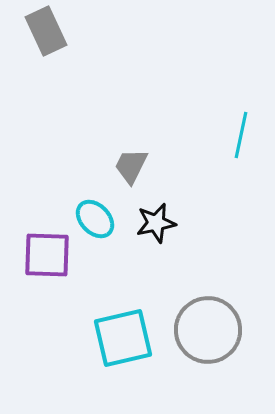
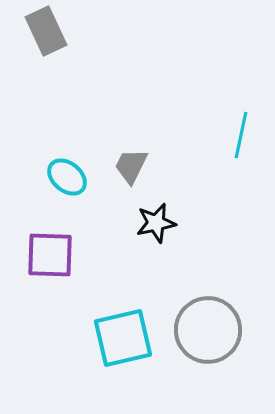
cyan ellipse: moved 28 px left, 42 px up; rotated 6 degrees counterclockwise
purple square: moved 3 px right
